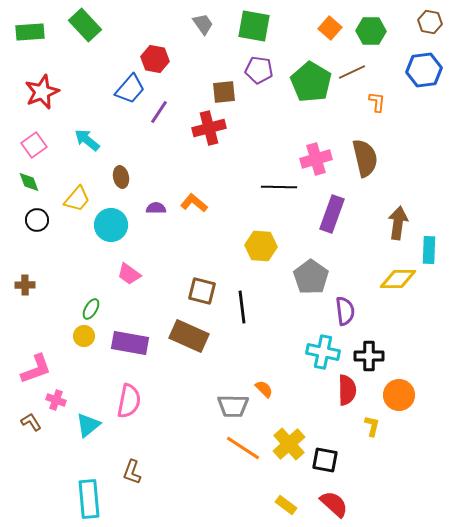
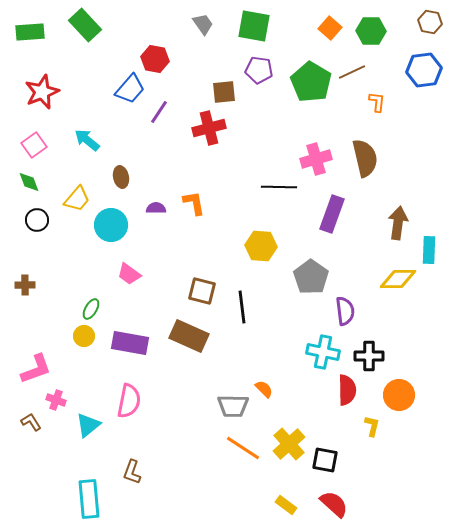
orange L-shape at (194, 203): rotated 40 degrees clockwise
